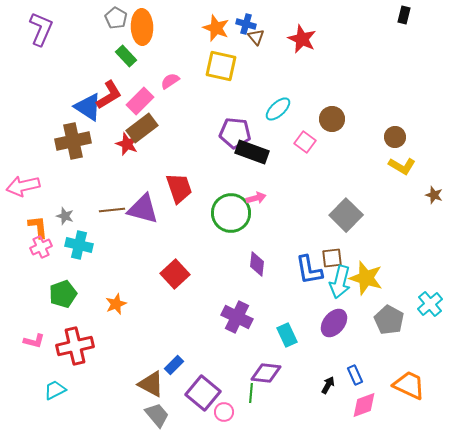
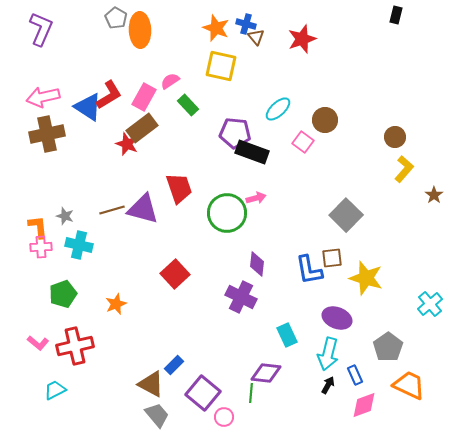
black rectangle at (404, 15): moved 8 px left
orange ellipse at (142, 27): moved 2 px left, 3 px down
red star at (302, 39): rotated 28 degrees clockwise
green rectangle at (126, 56): moved 62 px right, 49 px down
pink rectangle at (140, 101): moved 4 px right, 4 px up; rotated 16 degrees counterclockwise
brown circle at (332, 119): moved 7 px left, 1 px down
brown cross at (73, 141): moved 26 px left, 7 px up
pink square at (305, 142): moved 2 px left
yellow L-shape at (402, 166): moved 2 px right, 3 px down; rotated 80 degrees counterclockwise
pink arrow at (23, 186): moved 20 px right, 89 px up
brown star at (434, 195): rotated 18 degrees clockwise
brown line at (112, 210): rotated 10 degrees counterclockwise
green circle at (231, 213): moved 4 px left
pink cross at (41, 247): rotated 20 degrees clockwise
cyan arrow at (340, 282): moved 12 px left, 72 px down
purple cross at (237, 317): moved 4 px right, 20 px up
gray pentagon at (389, 320): moved 1 px left, 27 px down; rotated 8 degrees clockwise
purple ellipse at (334, 323): moved 3 px right, 5 px up; rotated 72 degrees clockwise
pink L-shape at (34, 341): moved 4 px right, 2 px down; rotated 25 degrees clockwise
pink circle at (224, 412): moved 5 px down
